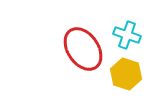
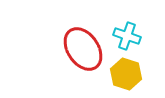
cyan cross: moved 1 px down
